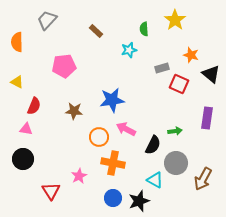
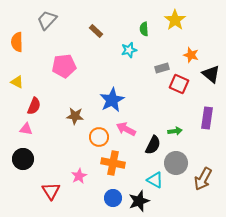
blue star: rotated 20 degrees counterclockwise
brown star: moved 1 px right, 5 px down
